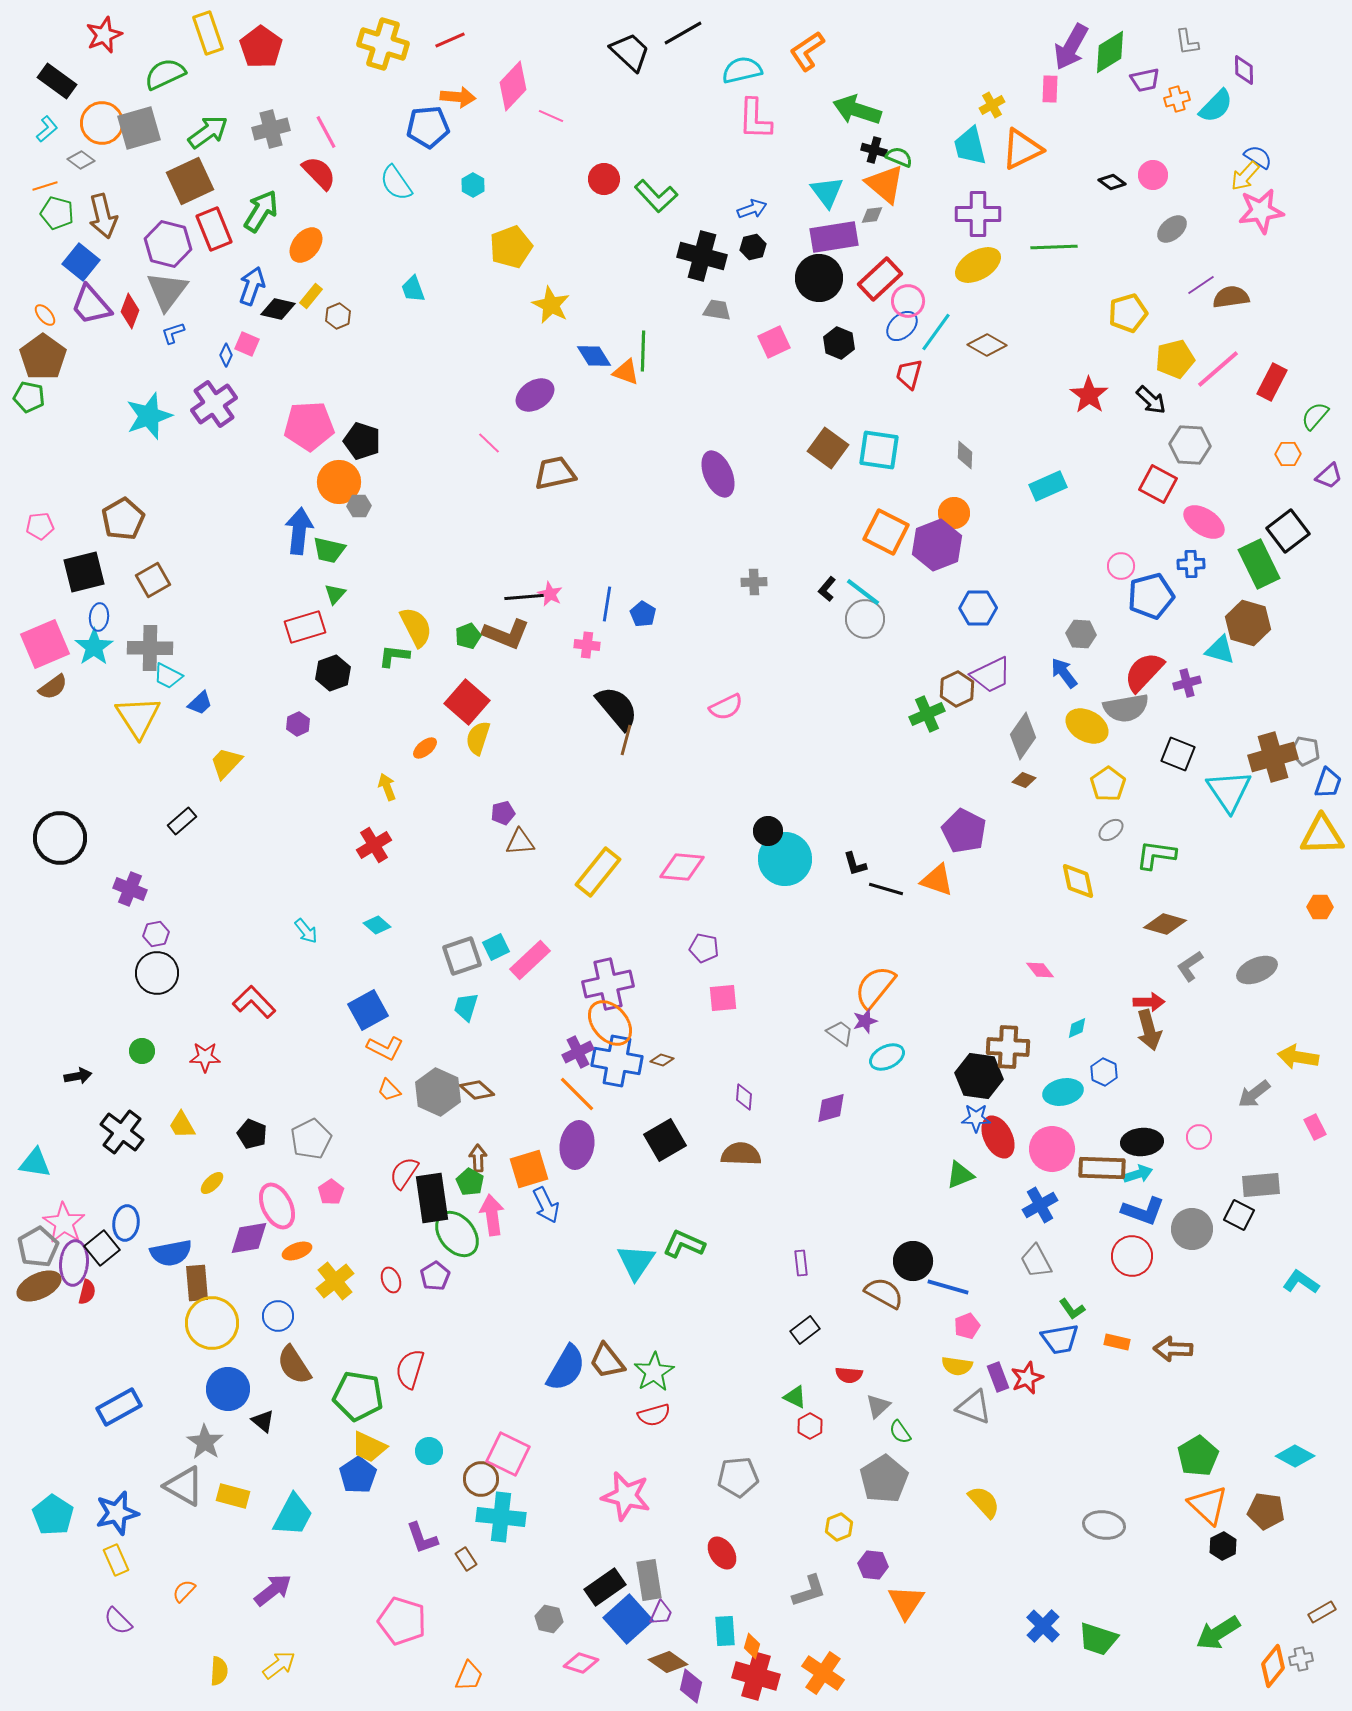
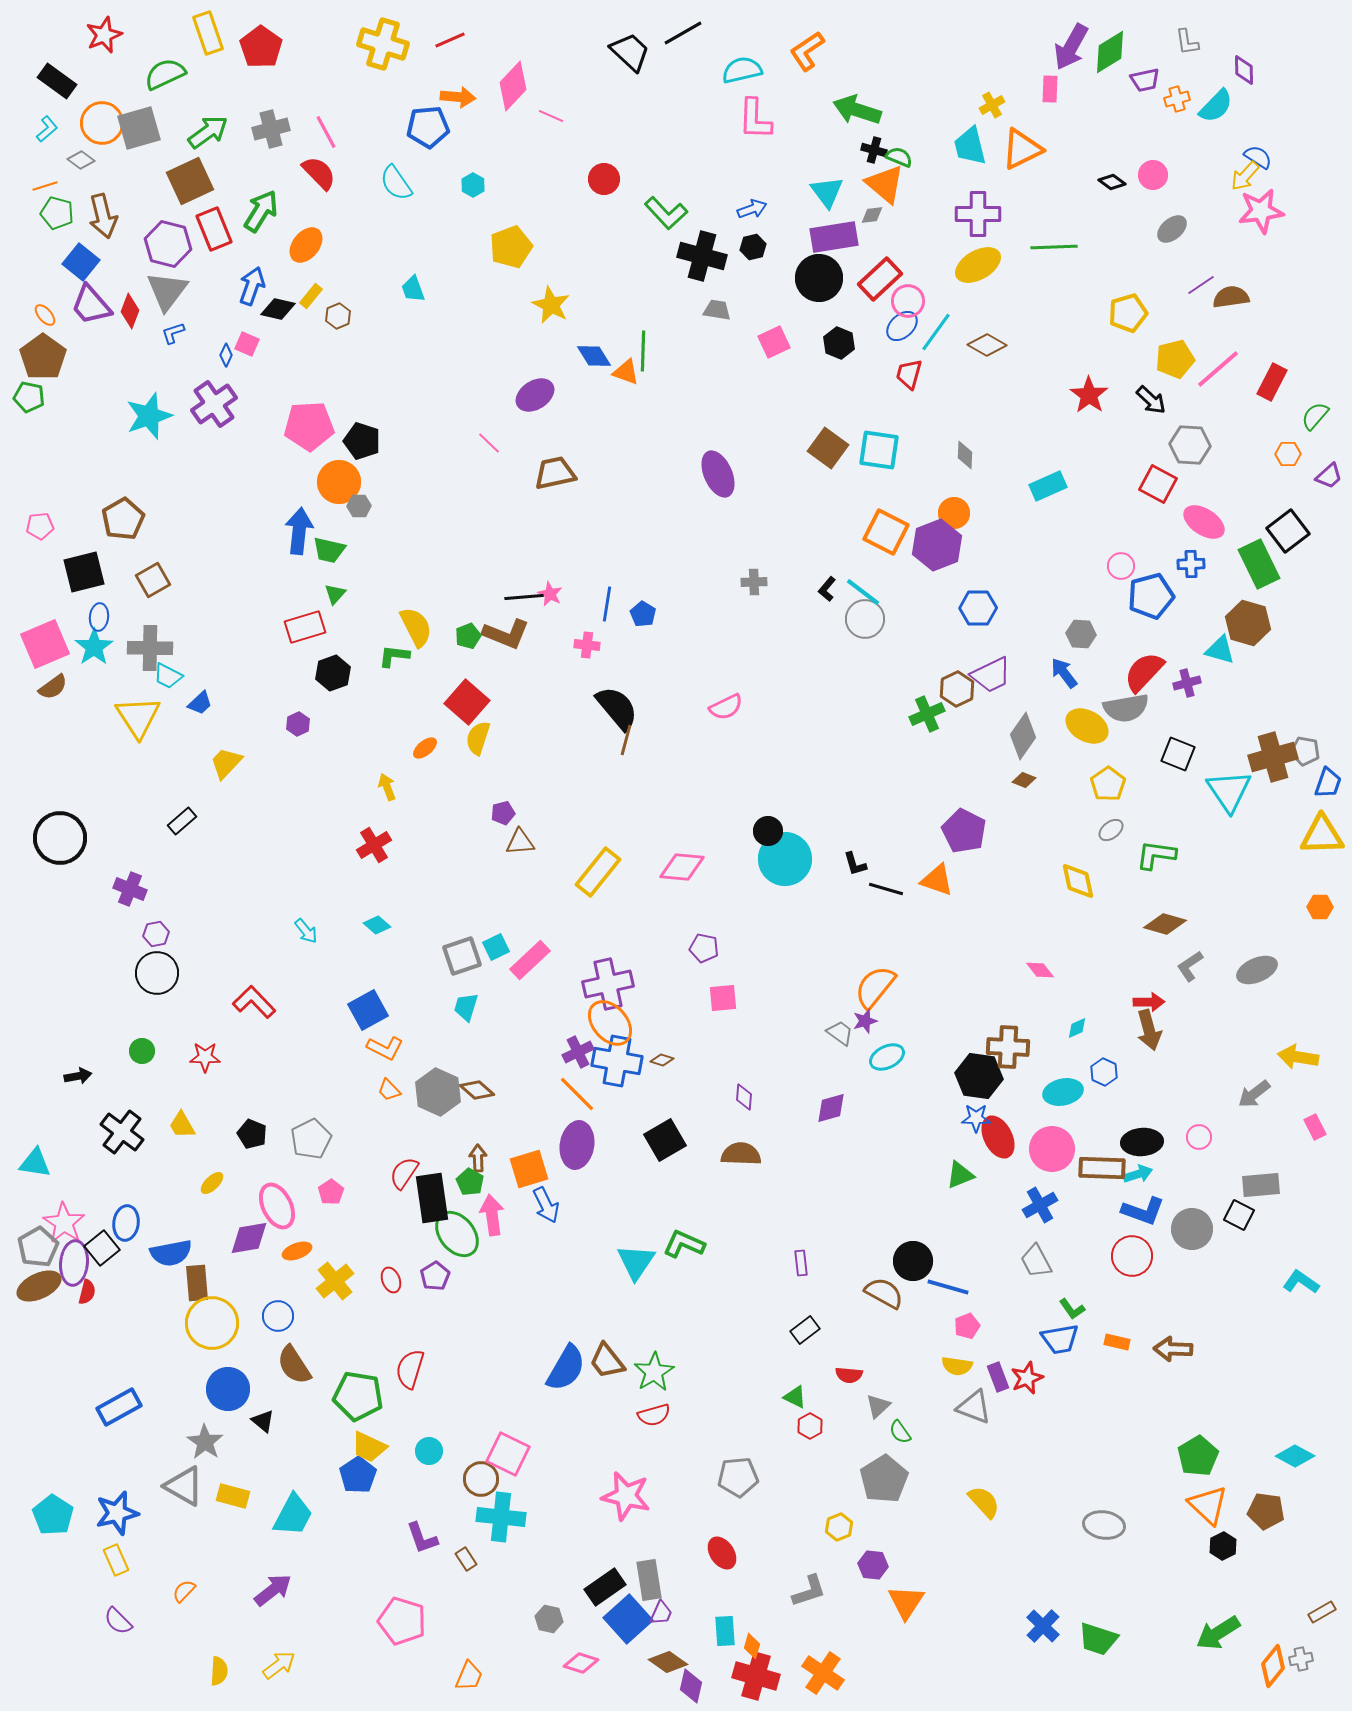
green L-shape at (656, 196): moved 10 px right, 17 px down
